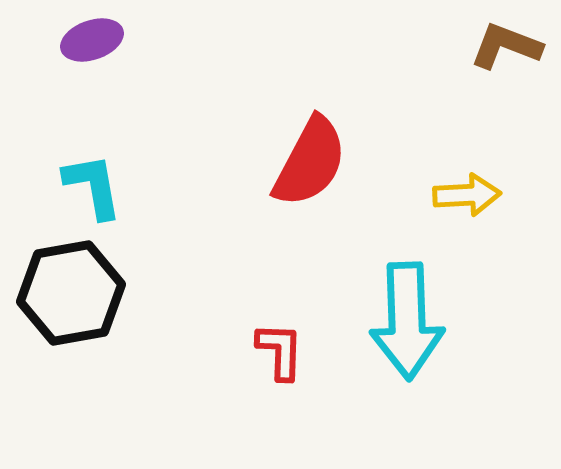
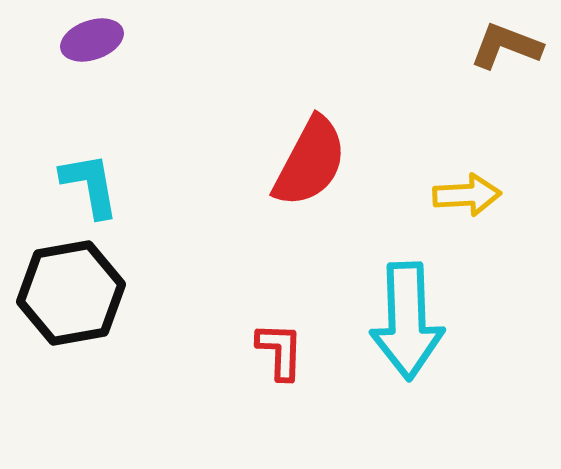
cyan L-shape: moved 3 px left, 1 px up
